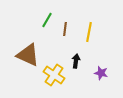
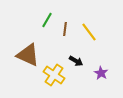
yellow line: rotated 48 degrees counterclockwise
black arrow: rotated 112 degrees clockwise
purple star: rotated 16 degrees clockwise
